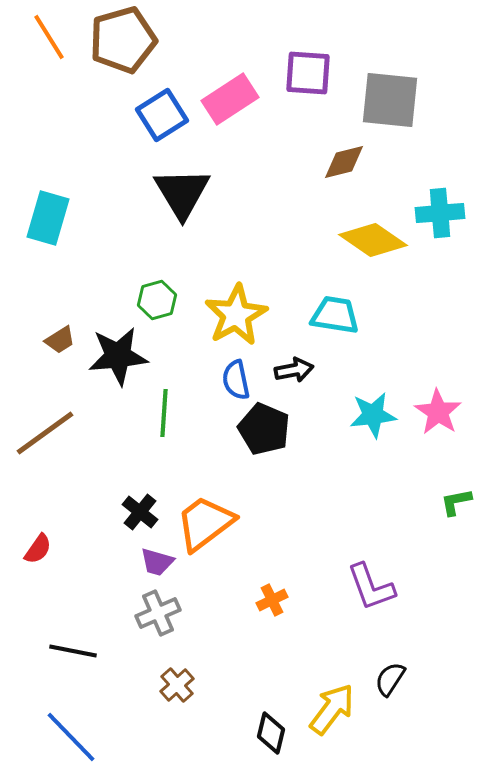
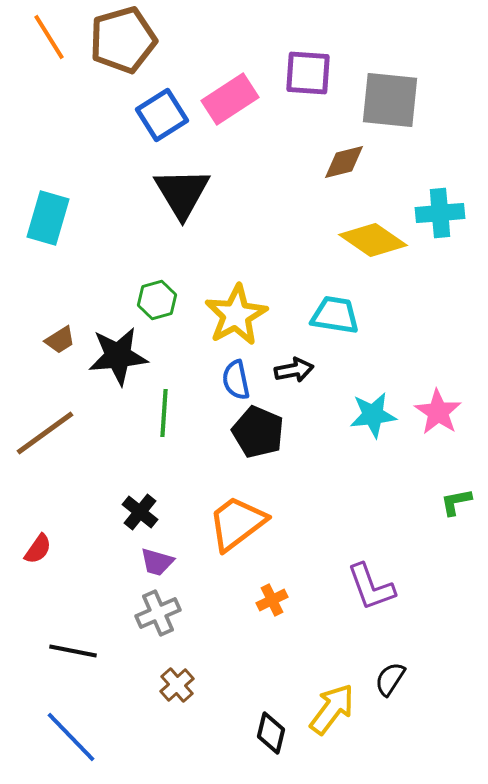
black pentagon: moved 6 px left, 3 px down
orange trapezoid: moved 32 px right
